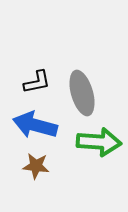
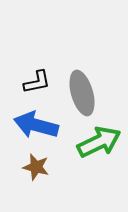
blue arrow: moved 1 px right
green arrow: rotated 30 degrees counterclockwise
brown star: moved 1 px down; rotated 8 degrees clockwise
